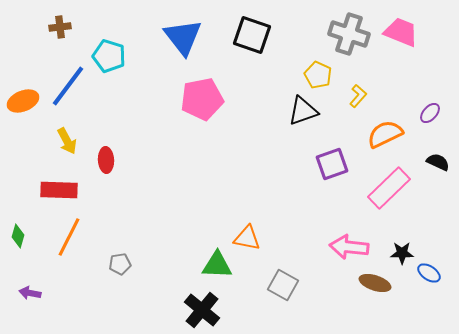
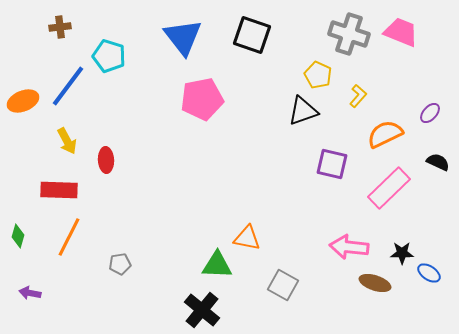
purple square: rotated 32 degrees clockwise
